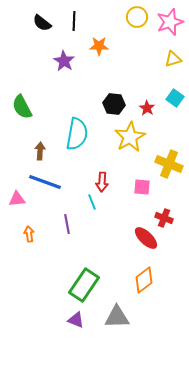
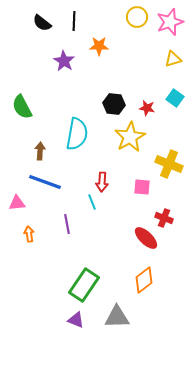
red star: rotated 21 degrees counterclockwise
pink triangle: moved 4 px down
